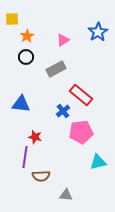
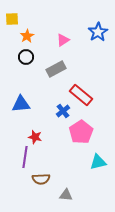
blue triangle: rotated 12 degrees counterclockwise
pink pentagon: rotated 25 degrees counterclockwise
brown semicircle: moved 3 px down
